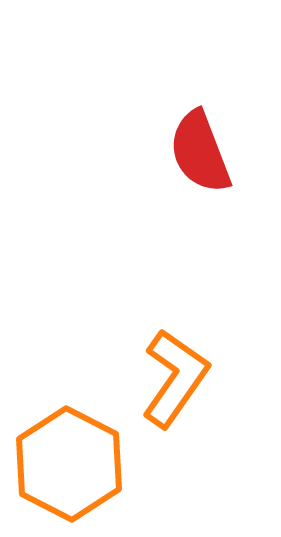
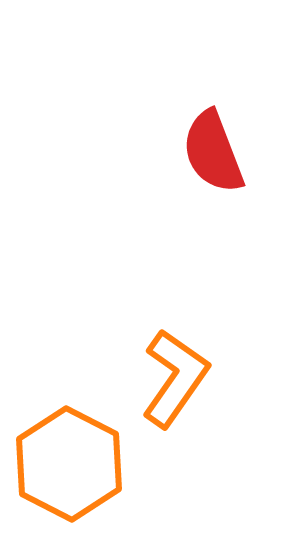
red semicircle: moved 13 px right
